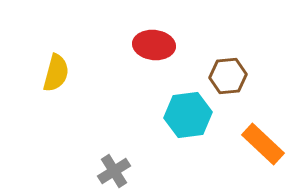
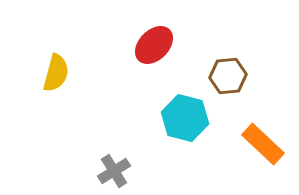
red ellipse: rotated 51 degrees counterclockwise
cyan hexagon: moved 3 px left, 3 px down; rotated 21 degrees clockwise
